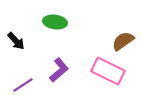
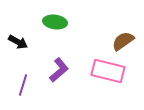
black arrow: moved 2 px right, 1 px down; rotated 18 degrees counterclockwise
pink rectangle: rotated 12 degrees counterclockwise
purple line: rotated 40 degrees counterclockwise
